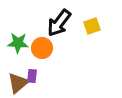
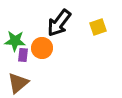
yellow square: moved 6 px right, 1 px down
green star: moved 3 px left, 2 px up
purple rectangle: moved 9 px left, 21 px up
